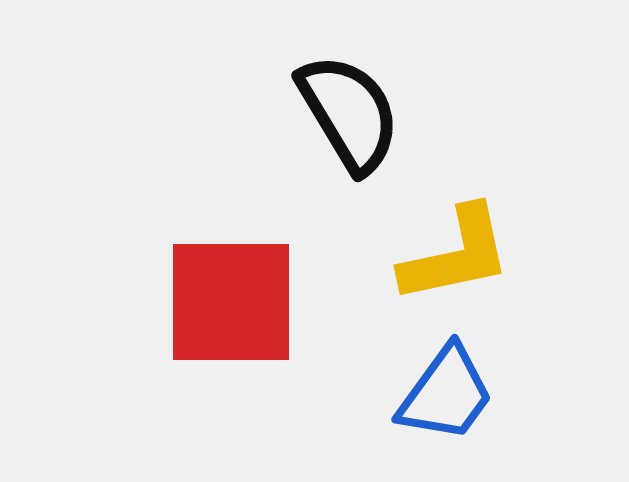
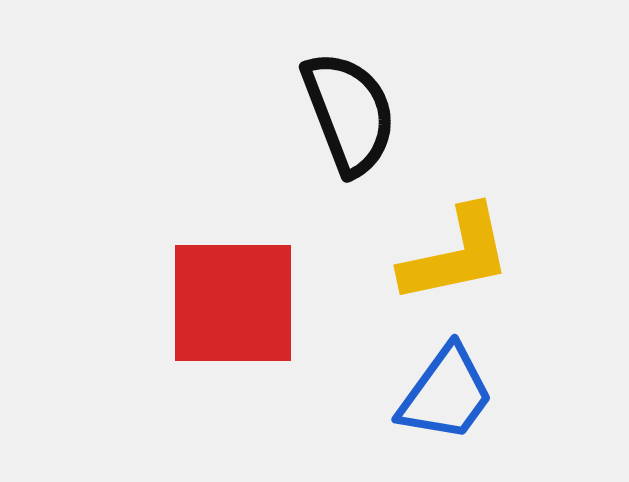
black semicircle: rotated 10 degrees clockwise
red square: moved 2 px right, 1 px down
